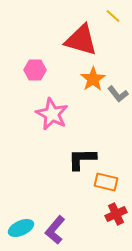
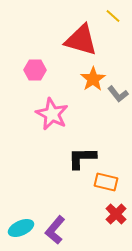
black L-shape: moved 1 px up
red cross: rotated 20 degrees counterclockwise
